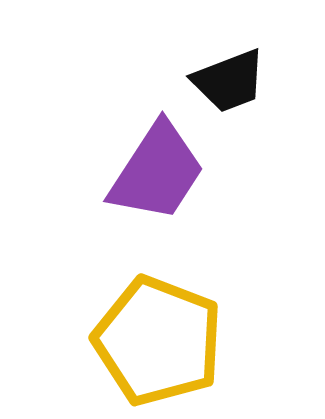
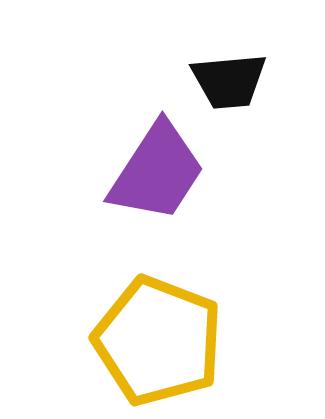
black trapezoid: rotated 16 degrees clockwise
